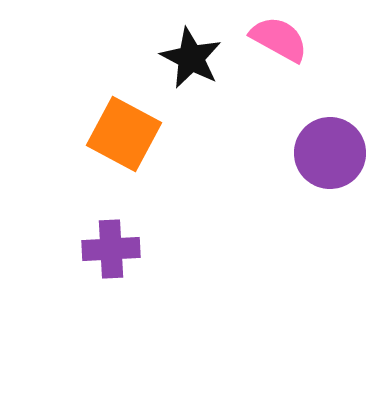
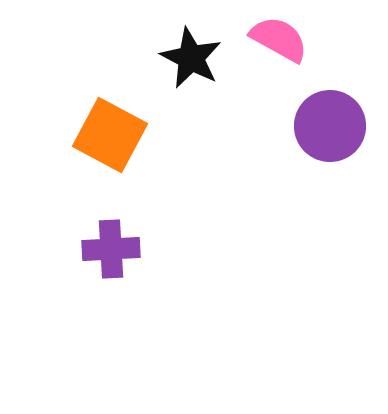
orange square: moved 14 px left, 1 px down
purple circle: moved 27 px up
